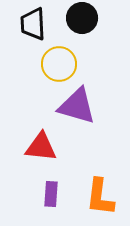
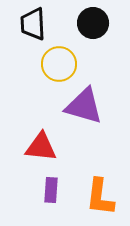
black circle: moved 11 px right, 5 px down
purple triangle: moved 7 px right
purple rectangle: moved 4 px up
